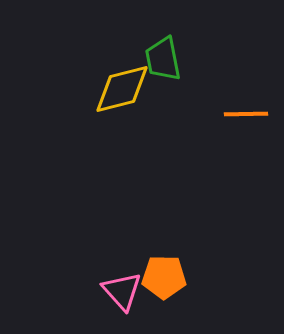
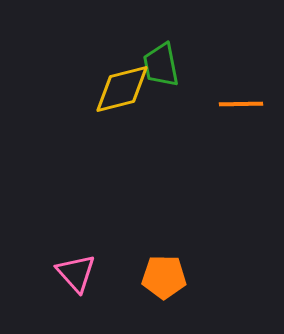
green trapezoid: moved 2 px left, 6 px down
orange line: moved 5 px left, 10 px up
pink triangle: moved 46 px left, 18 px up
